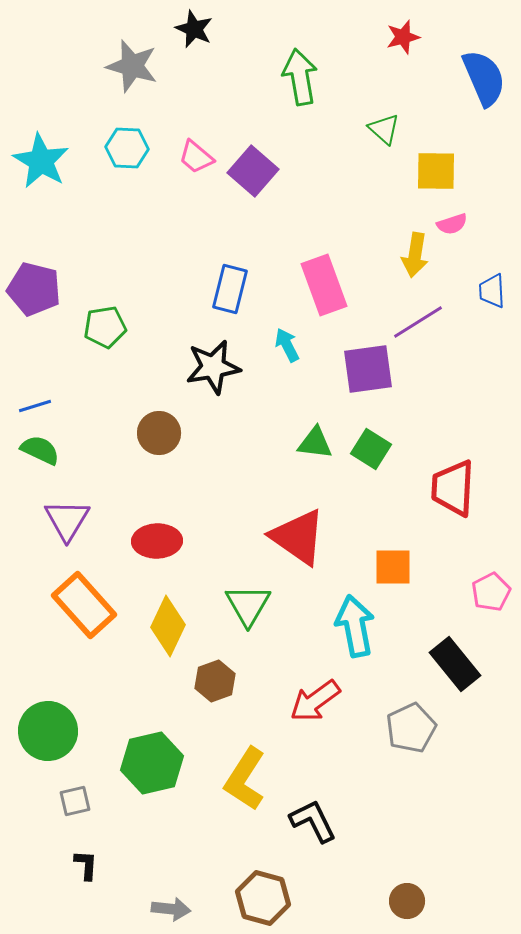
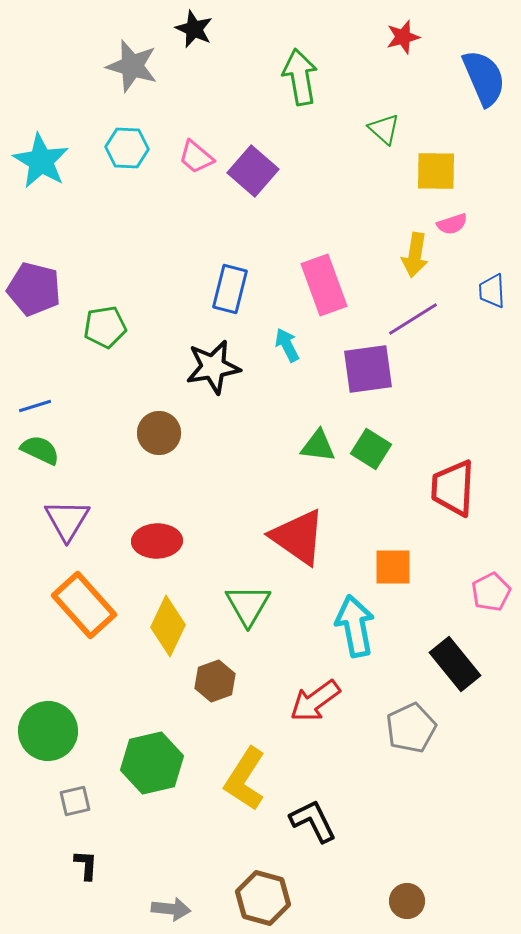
purple line at (418, 322): moved 5 px left, 3 px up
green triangle at (315, 443): moved 3 px right, 3 px down
